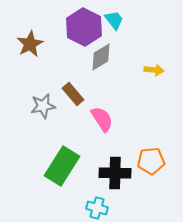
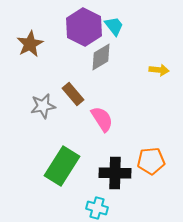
cyan trapezoid: moved 6 px down
yellow arrow: moved 5 px right
